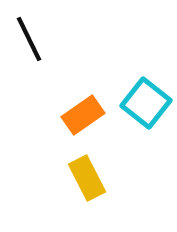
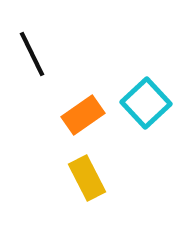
black line: moved 3 px right, 15 px down
cyan square: rotated 9 degrees clockwise
